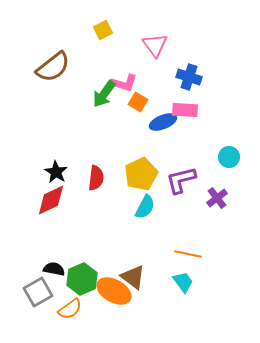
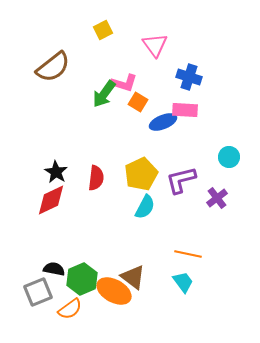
gray square: rotated 8 degrees clockwise
